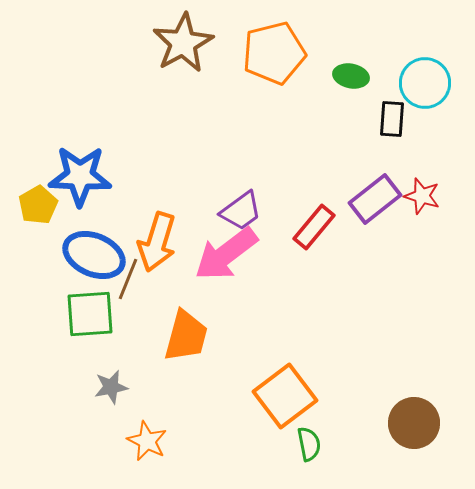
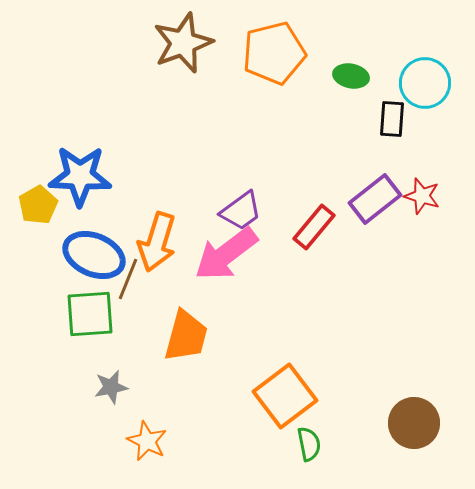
brown star: rotated 8 degrees clockwise
